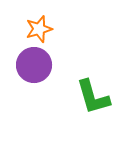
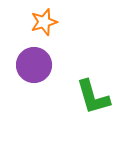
orange star: moved 5 px right, 7 px up
